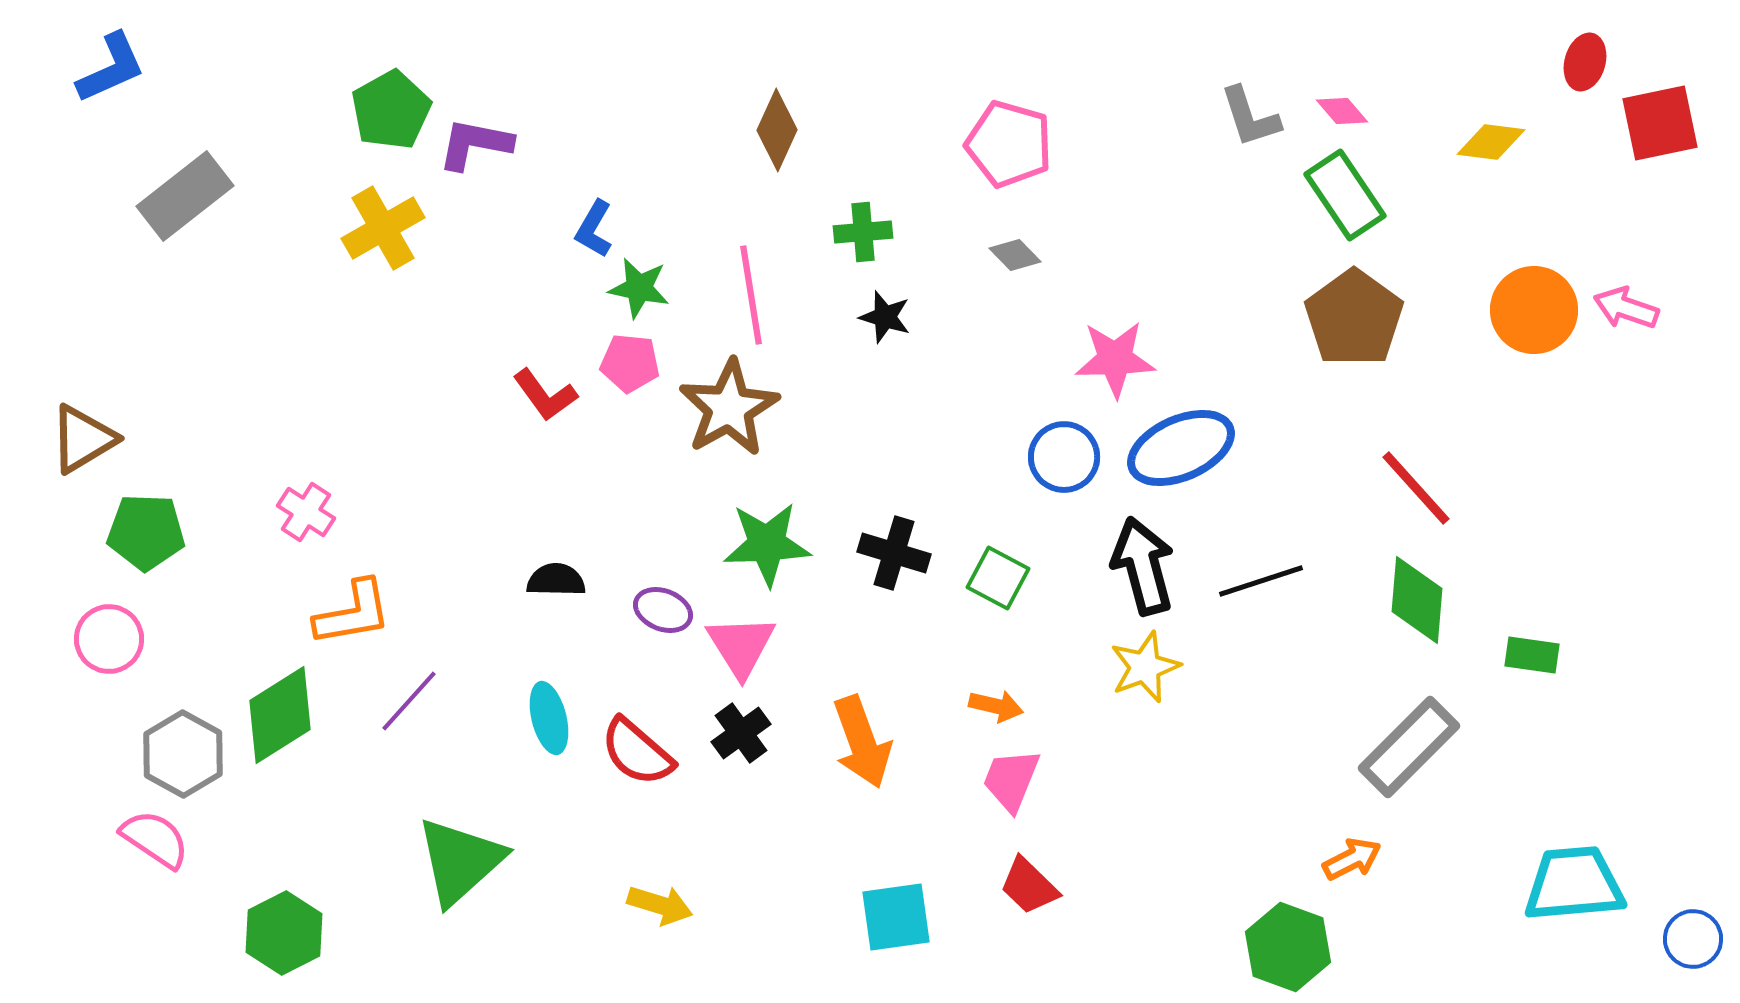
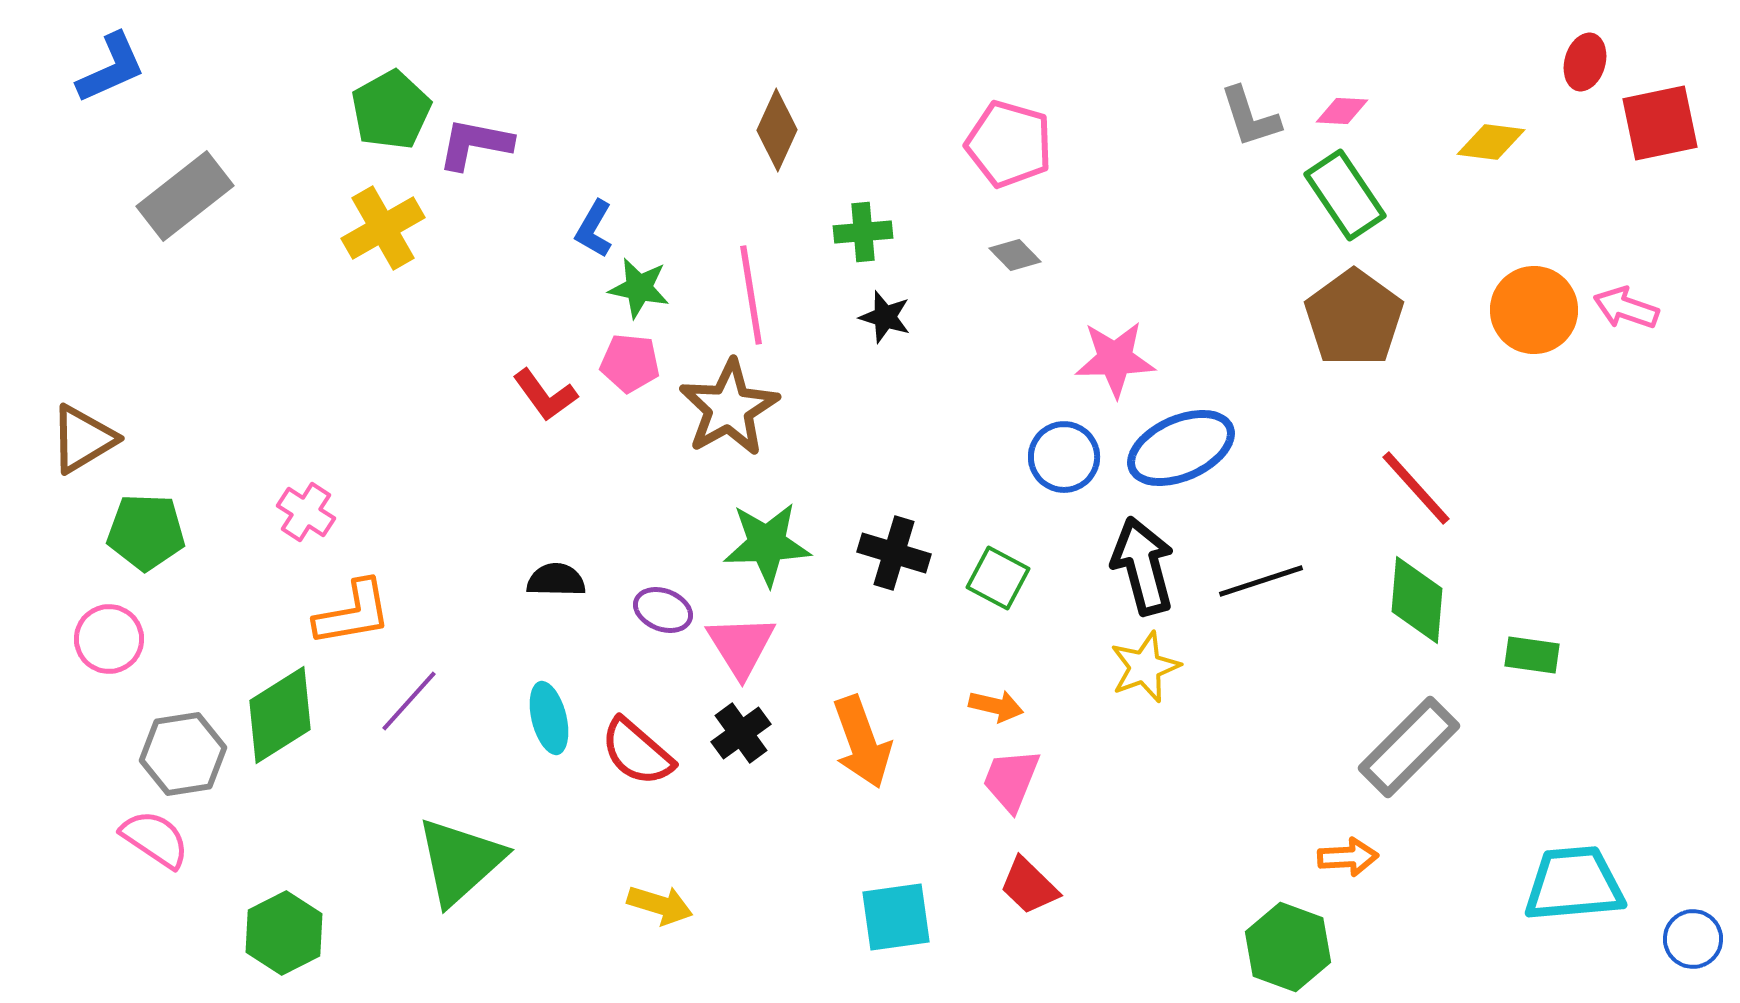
pink diamond at (1342, 111): rotated 46 degrees counterclockwise
gray hexagon at (183, 754): rotated 22 degrees clockwise
orange arrow at (1352, 859): moved 4 px left, 2 px up; rotated 24 degrees clockwise
